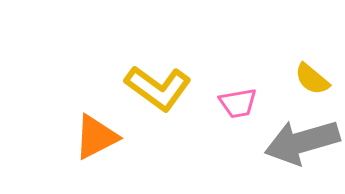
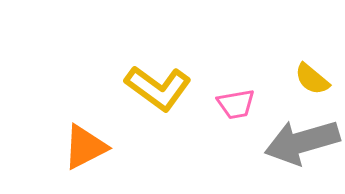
pink trapezoid: moved 2 px left, 1 px down
orange triangle: moved 11 px left, 10 px down
